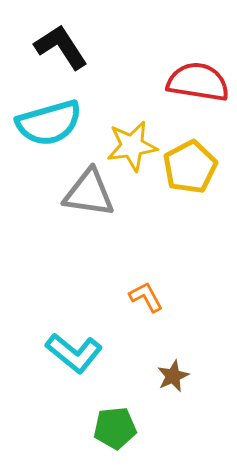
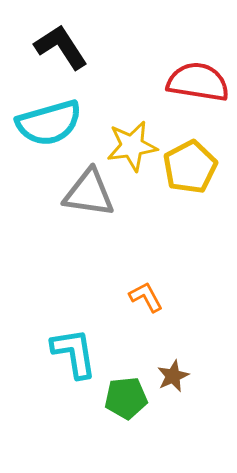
cyan L-shape: rotated 138 degrees counterclockwise
green pentagon: moved 11 px right, 30 px up
